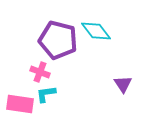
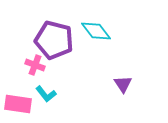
purple pentagon: moved 4 px left
pink cross: moved 5 px left, 7 px up
cyan L-shape: rotated 120 degrees counterclockwise
pink rectangle: moved 2 px left
